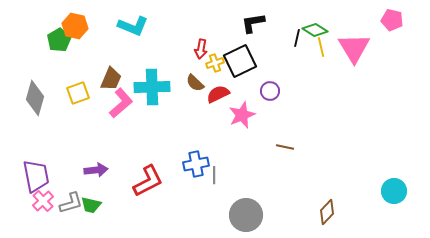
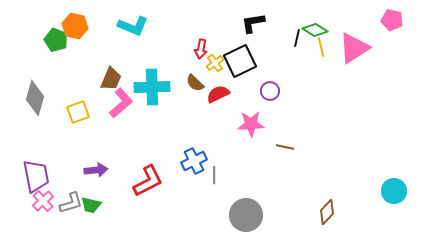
green pentagon: moved 3 px left; rotated 20 degrees counterclockwise
pink triangle: rotated 28 degrees clockwise
yellow cross: rotated 18 degrees counterclockwise
yellow square: moved 19 px down
pink star: moved 9 px right, 9 px down; rotated 20 degrees clockwise
blue cross: moved 2 px left, 3 px up; rotated 15 degrees counterclockwise
